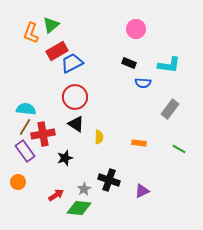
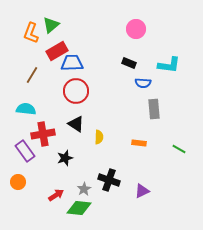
blue trapezoid: rotated 25 degrees clockwise
red circle: moved 1 px right, 6 px up
gray rectangle: moved 16 px left; rotated 42 degrees counterclockwise
brown line: moved 7 px right, 52 px up
